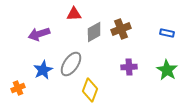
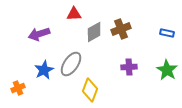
blue star: moved 1 px right
